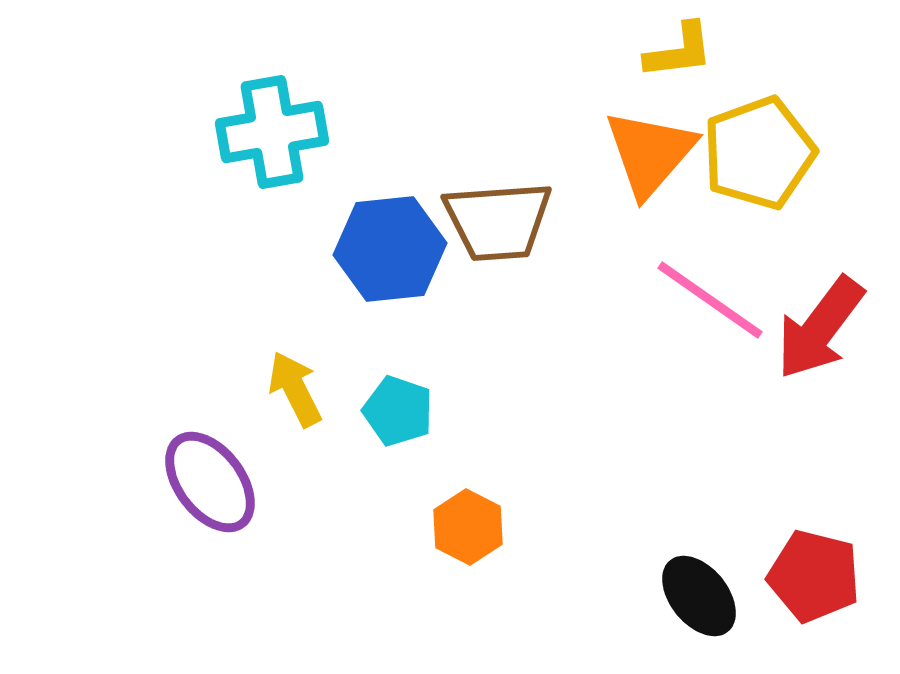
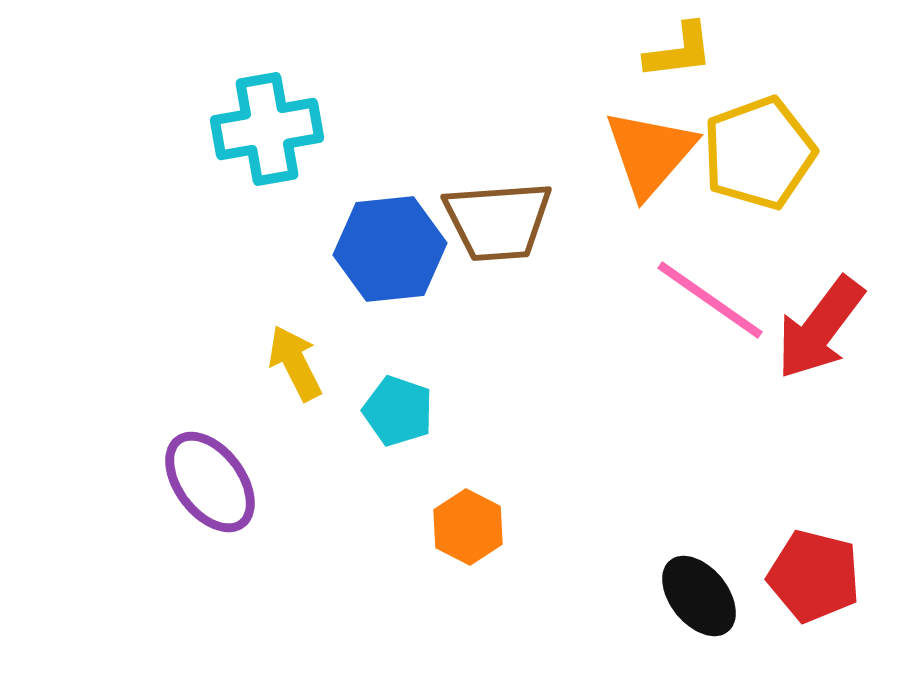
cyan cross: moved 5 px left, 3 px up
yellow arrow: moved 26 px up
